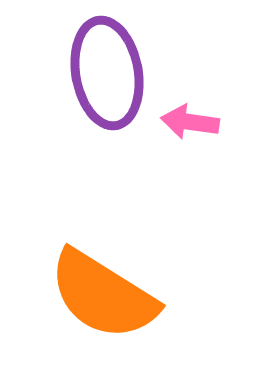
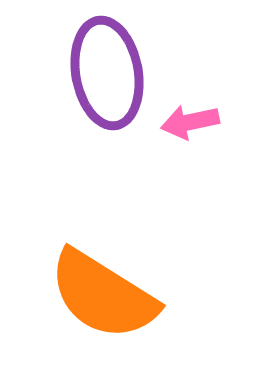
pink arrow: rotated 20 degrees counterclockwise
